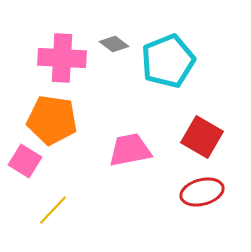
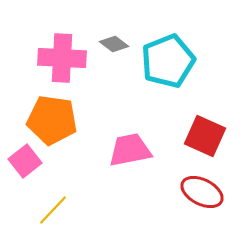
red square: moved 3 px right, 1 px up; rotated 6 degrees counterclockwise
pink square: rotated 20 degrees clockwise
red ellipse: rotated 42 degrees clockwise
